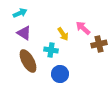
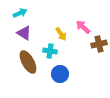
pink arrow: moved 1 px up
yellow arrow: moved 2 px left
cyan cross: moved 1 px left, 1 px down
brown ellipse: moved 1 px down
